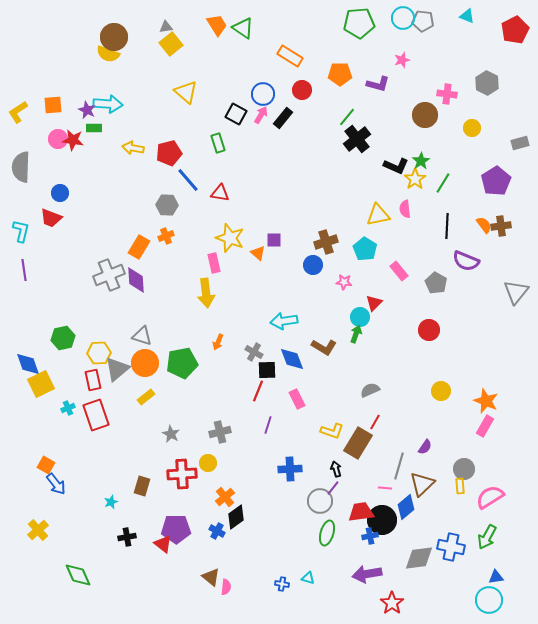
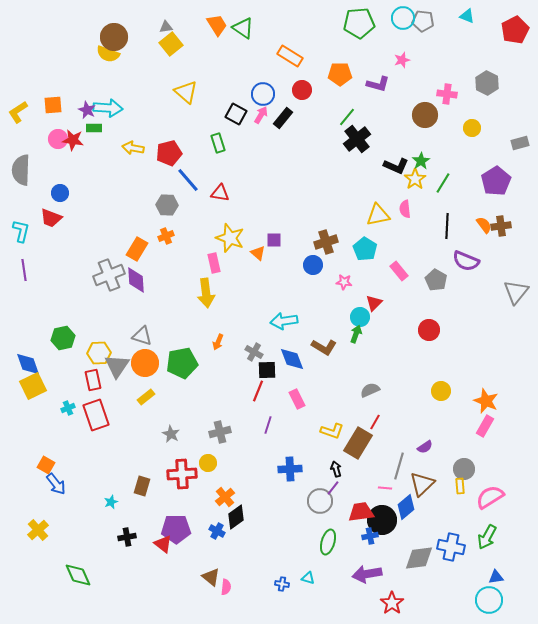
cyan arrow at (108, 104): moved 4 px down
gray semicircle at (21, 167): moved 3 px down
orange rectangle at (139, 247): moved 2 px left, 2 px down
gray pentagon at (436, 283): moved 3 px up
gray triangle at (117, 369): moved 3 px up; rotated 16 degrees counterclockwise
yellow square at (41, 384): moved 8 px left, 2 px down
purple semicircle at (425, 447): rotated 21 degrees clockwise
green ellipse at (327, 533): moved 1 px right, 9 px down
